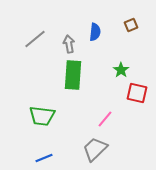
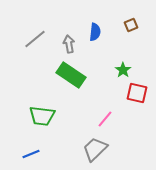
green star: moved 2 px right
green rectangle: moved 2 px left; rotated 60 degrees counterclockwise
blue line: moved 13 px left, 4 px up
